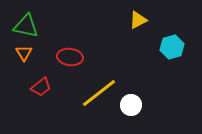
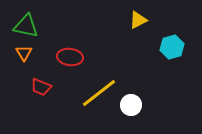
red trapezoid: rotated 60 degrees clockwise
